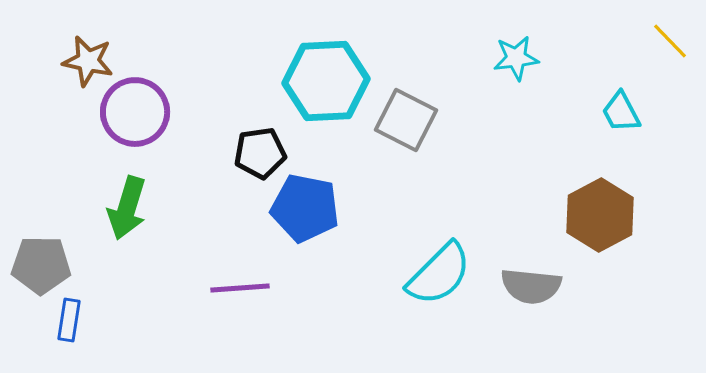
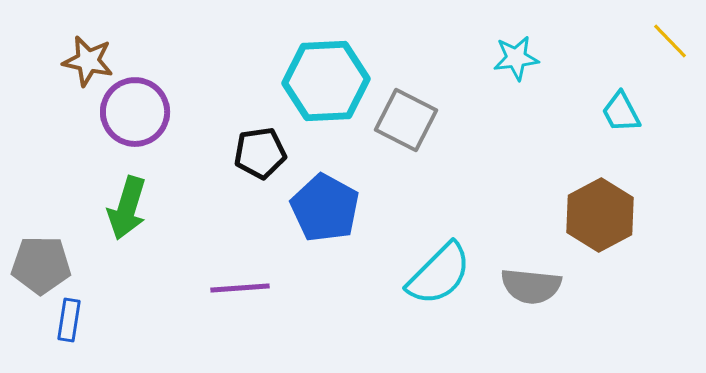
blue pentagon: moved 20 px right; rotated 18 degrees clockwise
